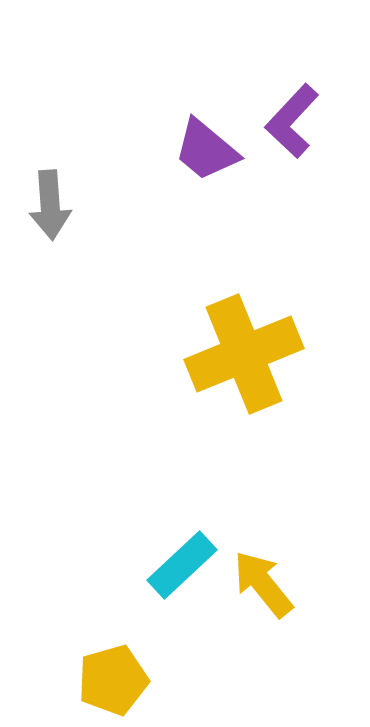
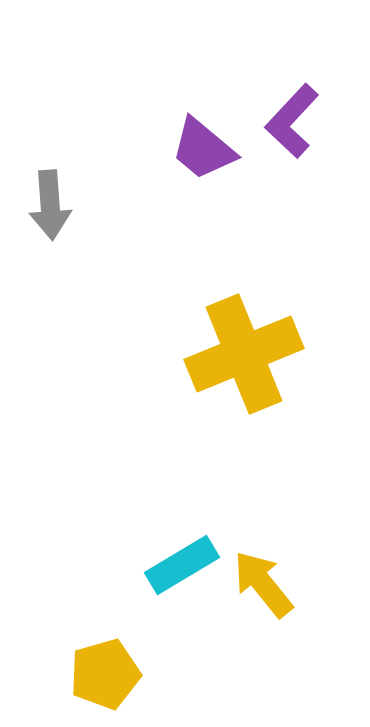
purple trapezoid: moved 3 px left, 1 px up
cyan rectangle: rotated 12 degrees clockwise
yellow pentagon: moved 8 px left, 6 px up
